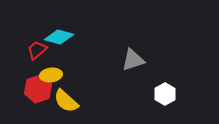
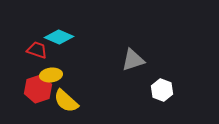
cyan diamond: rotated 8 degrees clockwise
red trapezoid: rotated 60 degrees clockwise
white hexagon: moved 3 px left, 4 px up; rotated 10 degrees counterclockwise
